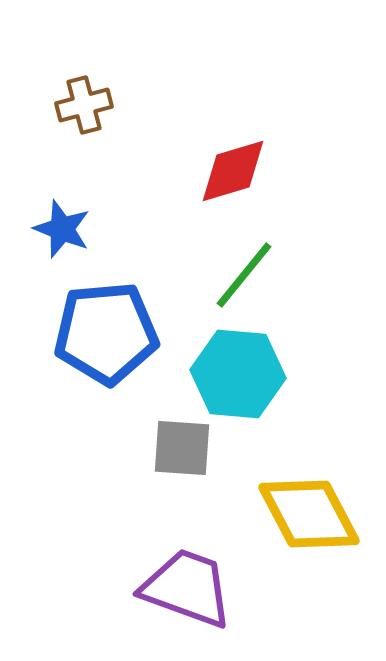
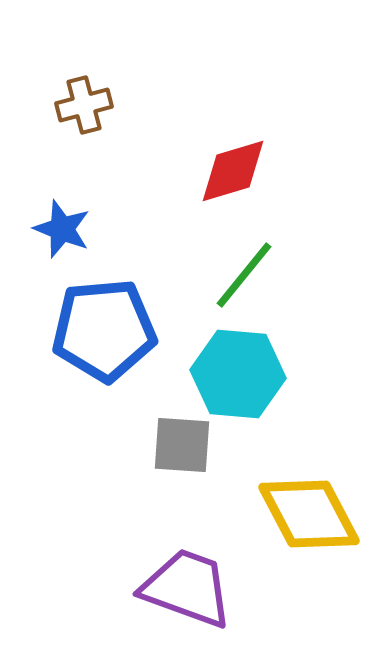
blue pentagon: moved 2 px left, 3 px up
gray square: moved 3 px up
